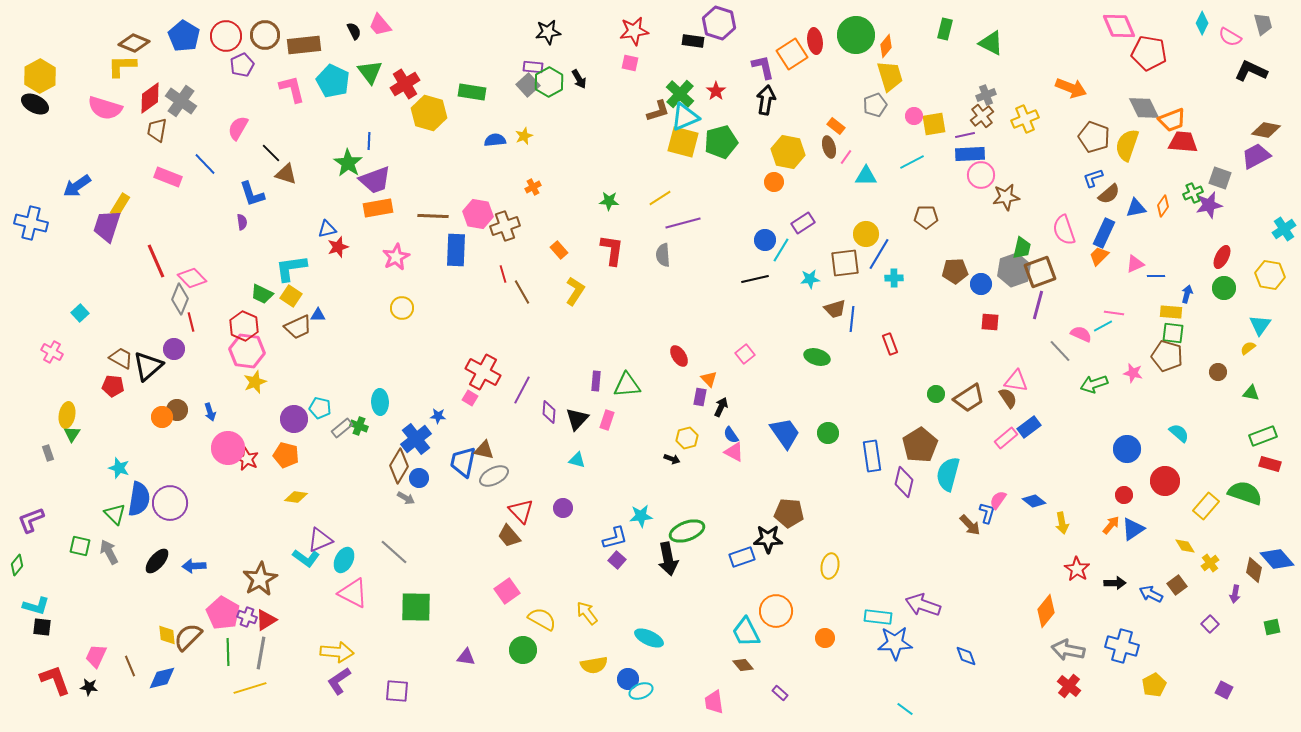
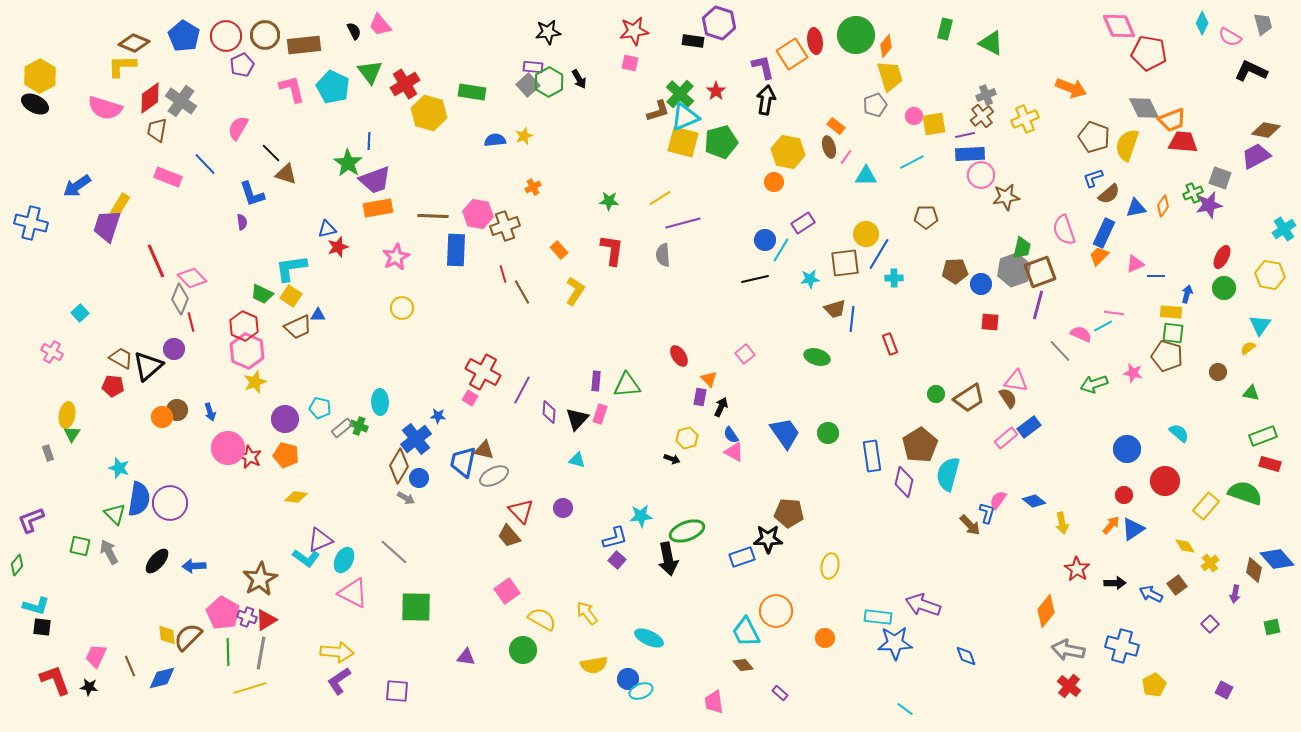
cyan pentagon at (333, 81): moved 6 px down
pink hexagon at (247, 351): rotated 16 degrees clockwise
purple circle at (294, 419): moved 9 px left
pink rectangle at (607, 420): moved 7 px left, 6 px up
red star at (247, 459): moved 3 px right, 2 px up
